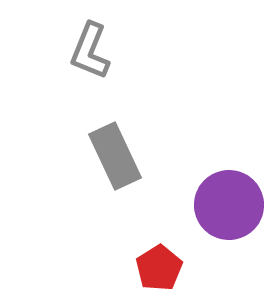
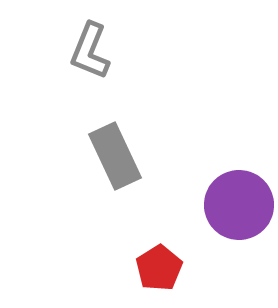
purple circle: moved 10 px right
